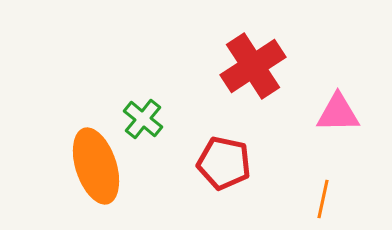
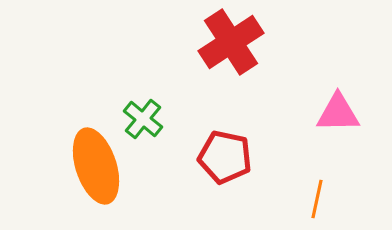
red cross: moved 22 px left, 24 px up
red pentagon: moved 1 px right, 6 px up
orange line: moved 6 px left
